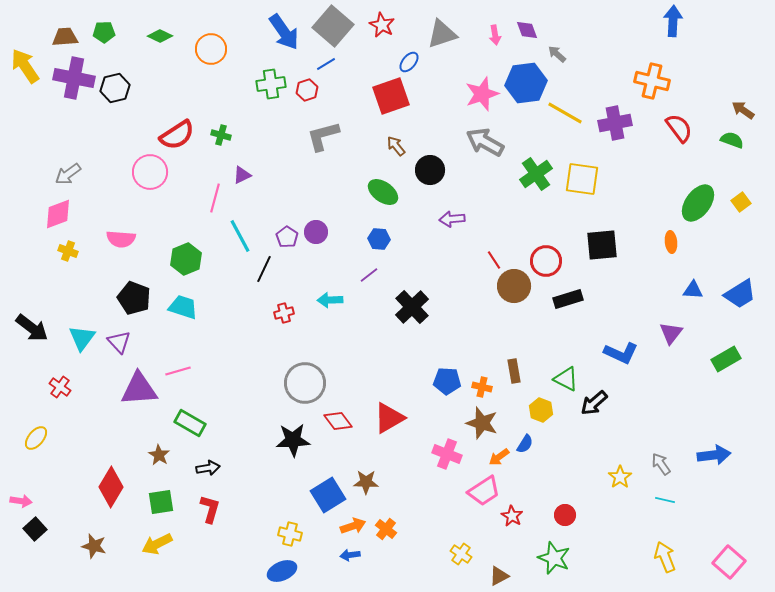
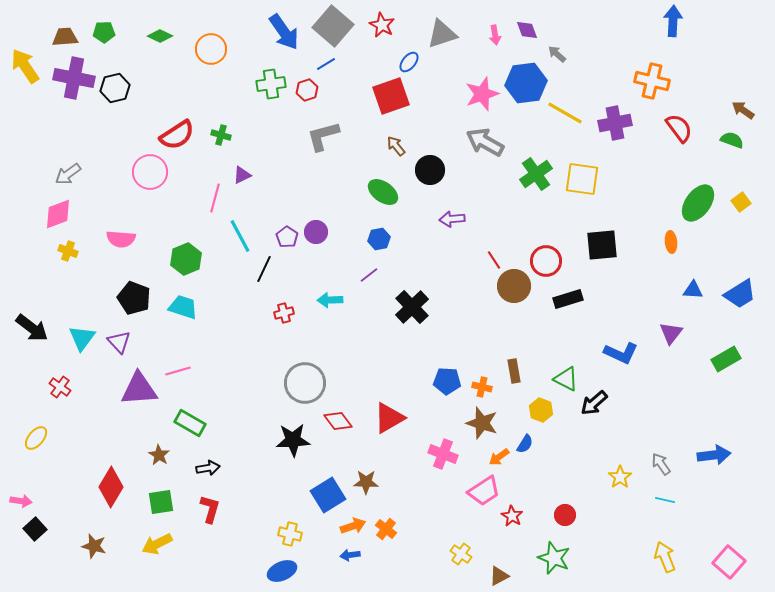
blue hexagon at (379, 239): rotated 15 degrees counterclockwise
pink cross at (447, 454): moved 4 px left
